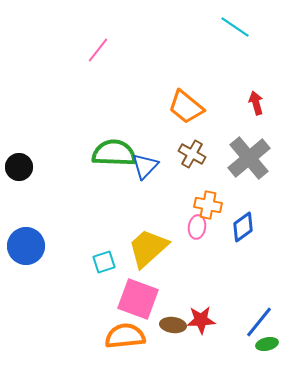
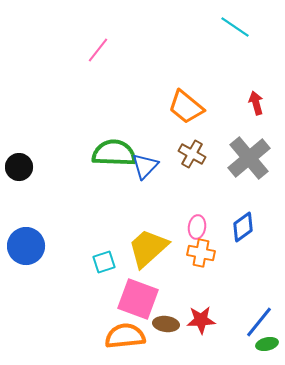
orange cross: moved 7 px left, 48 px down
brown ellipse: moved 7 px left, 1 px up
